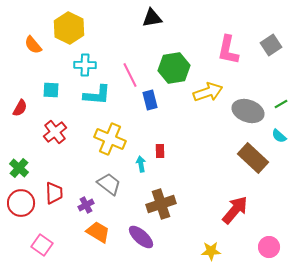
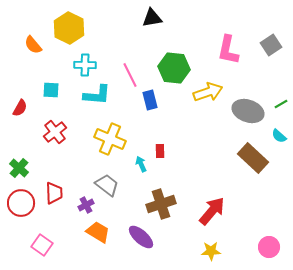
green hexagon: rotated 16 degrees clockwise
cyan arrow: rotated 14 degrees counterclockwise
gray trapezoid: moved 2 px left, 1 px down
red arrow: moved 23 px left, 1 px down
